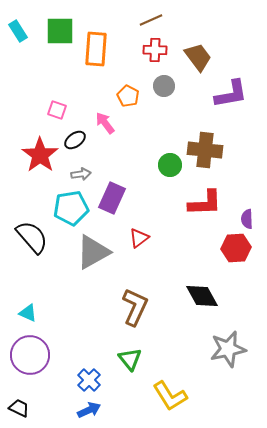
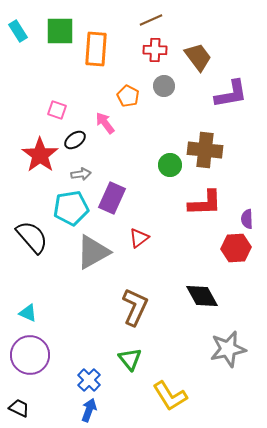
blue arrow: rotated 45 degrees counterclockwise
